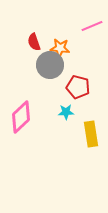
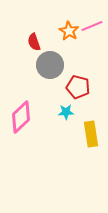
orange star: moved 9 px right, 17 px up; rotated 24 degrees clockwise
